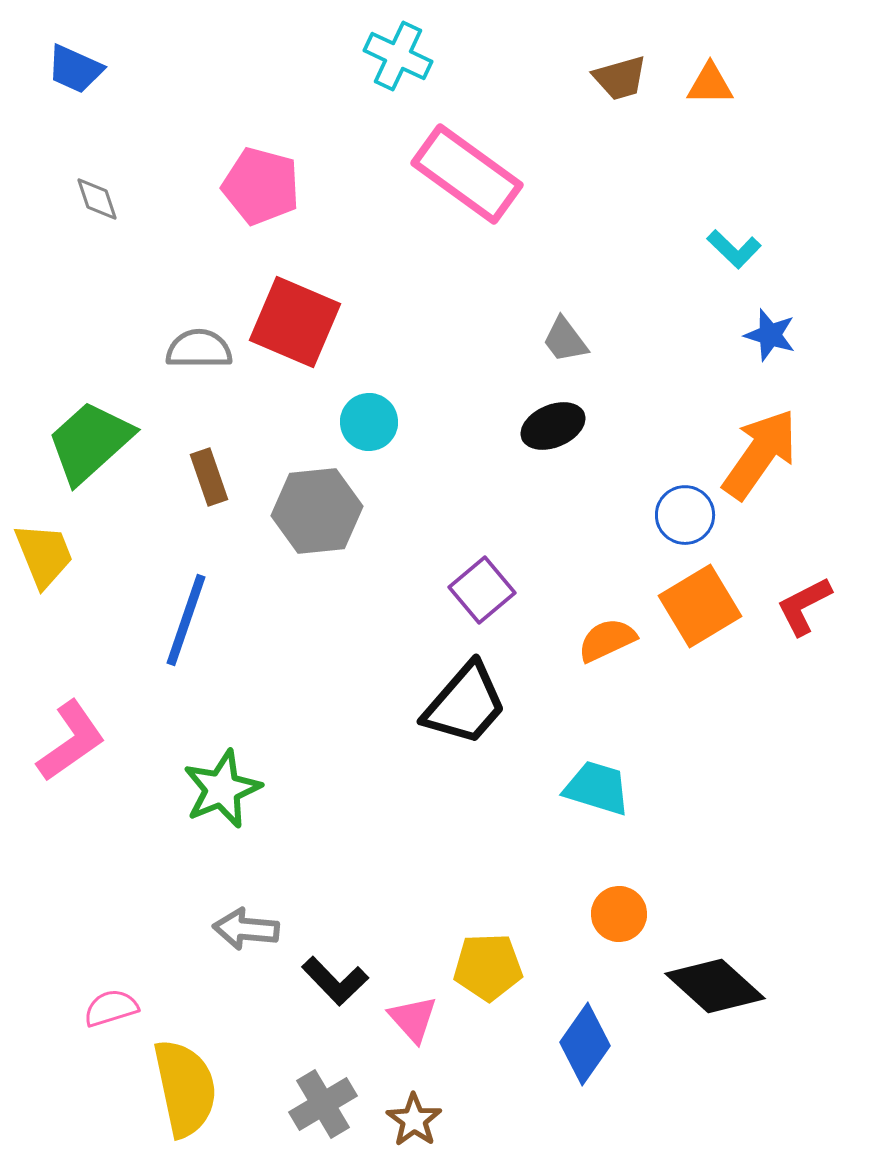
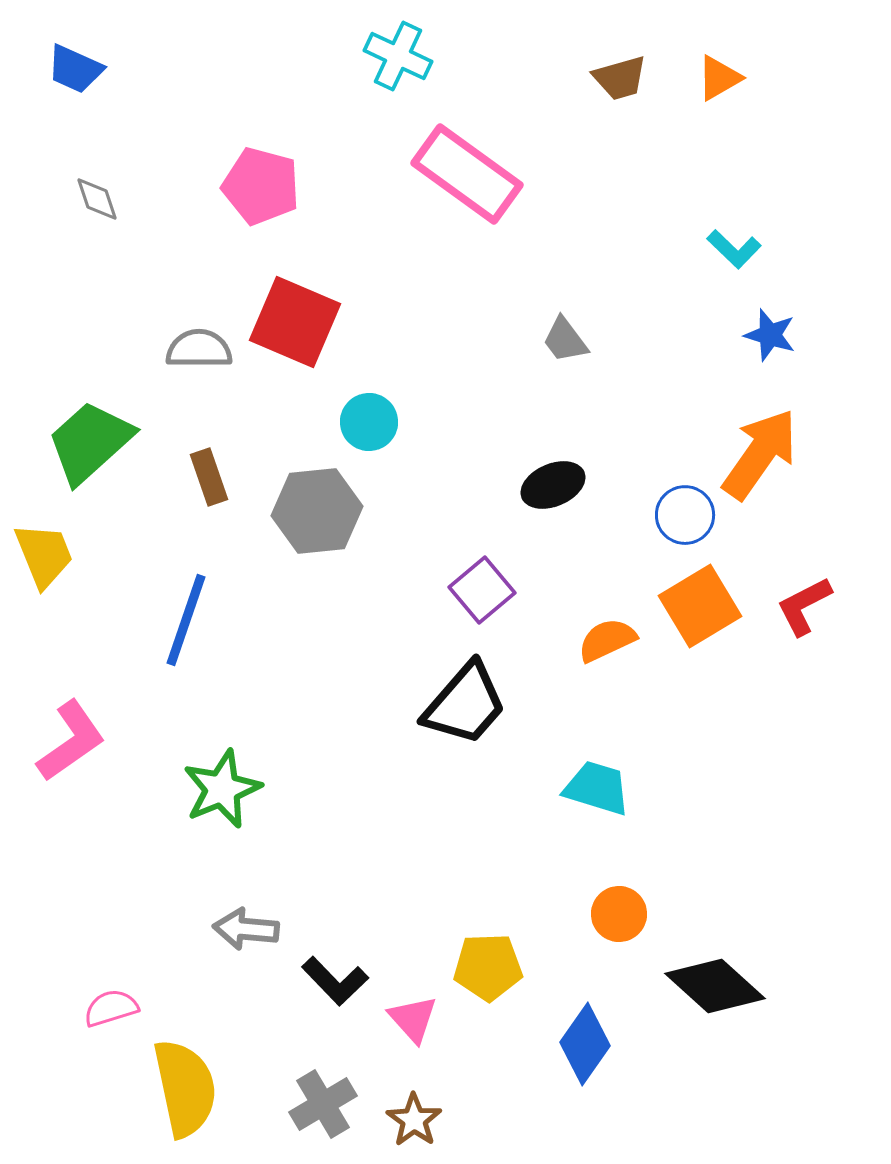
orange triangle: moved 9 px right, 6 px up; rotated 30 degrees counterclockwise
black ellipse: moved 59 px down
